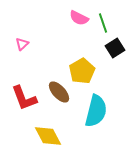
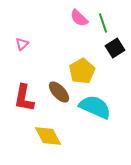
pink semicircle: rotated 18 degrees clockwise
red L-shape: rotated 32 degrees clockwise
cyan semicircle: moved 1 px left, 4 px up; rotated 80 degrees counterclockwise
